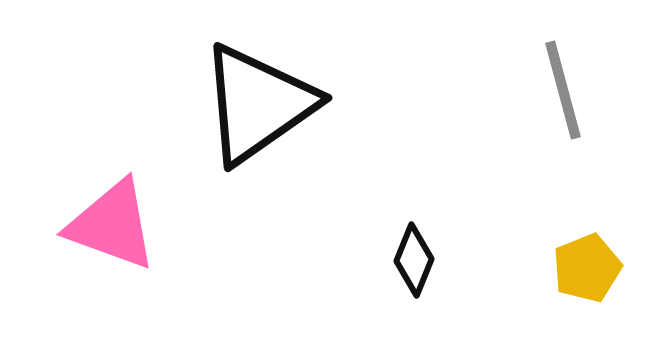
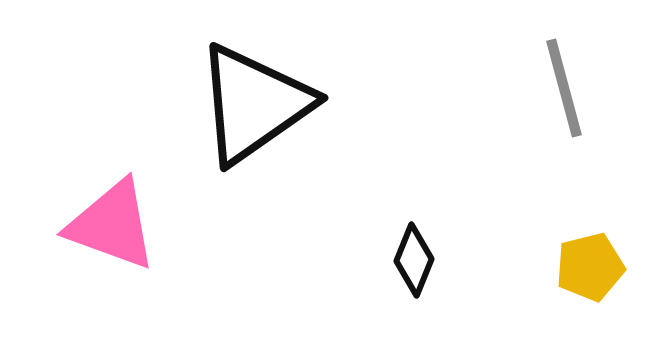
gray line: moved 1 px right, 2 px up
black triangle: moved 4 px left
yellow pentagon: moved 3 px right, 1 px up; rotated 8 degrees clockwise
